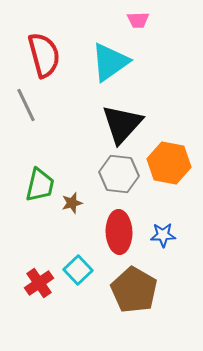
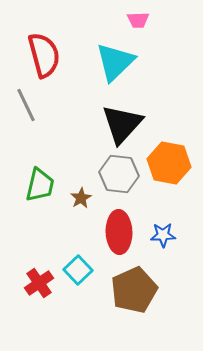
cyan triangle: moved 5 px right; rotated 9 degrees counterclockwise
brown star: moved 9 px right, 5 px up; rotated 15 degrees counterclockwise
brown pentagon: rotated 18 degrees clockwise
